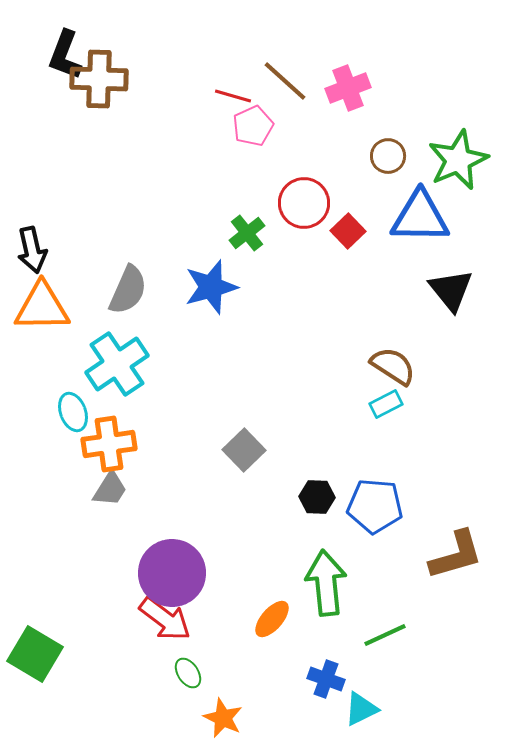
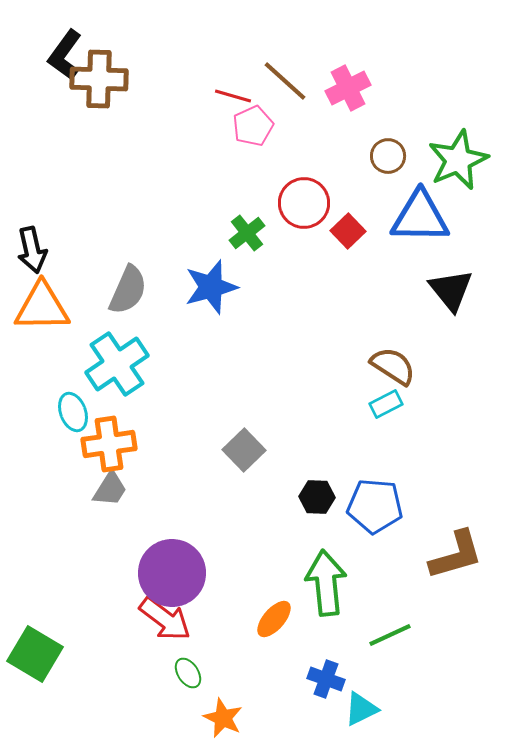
black L-shape: rotated 15 degrees clockwise
pink cross: rotated 6 degrees counterclockwise
orange ellipse: moved 2 px right
green line: moved 5 px right
